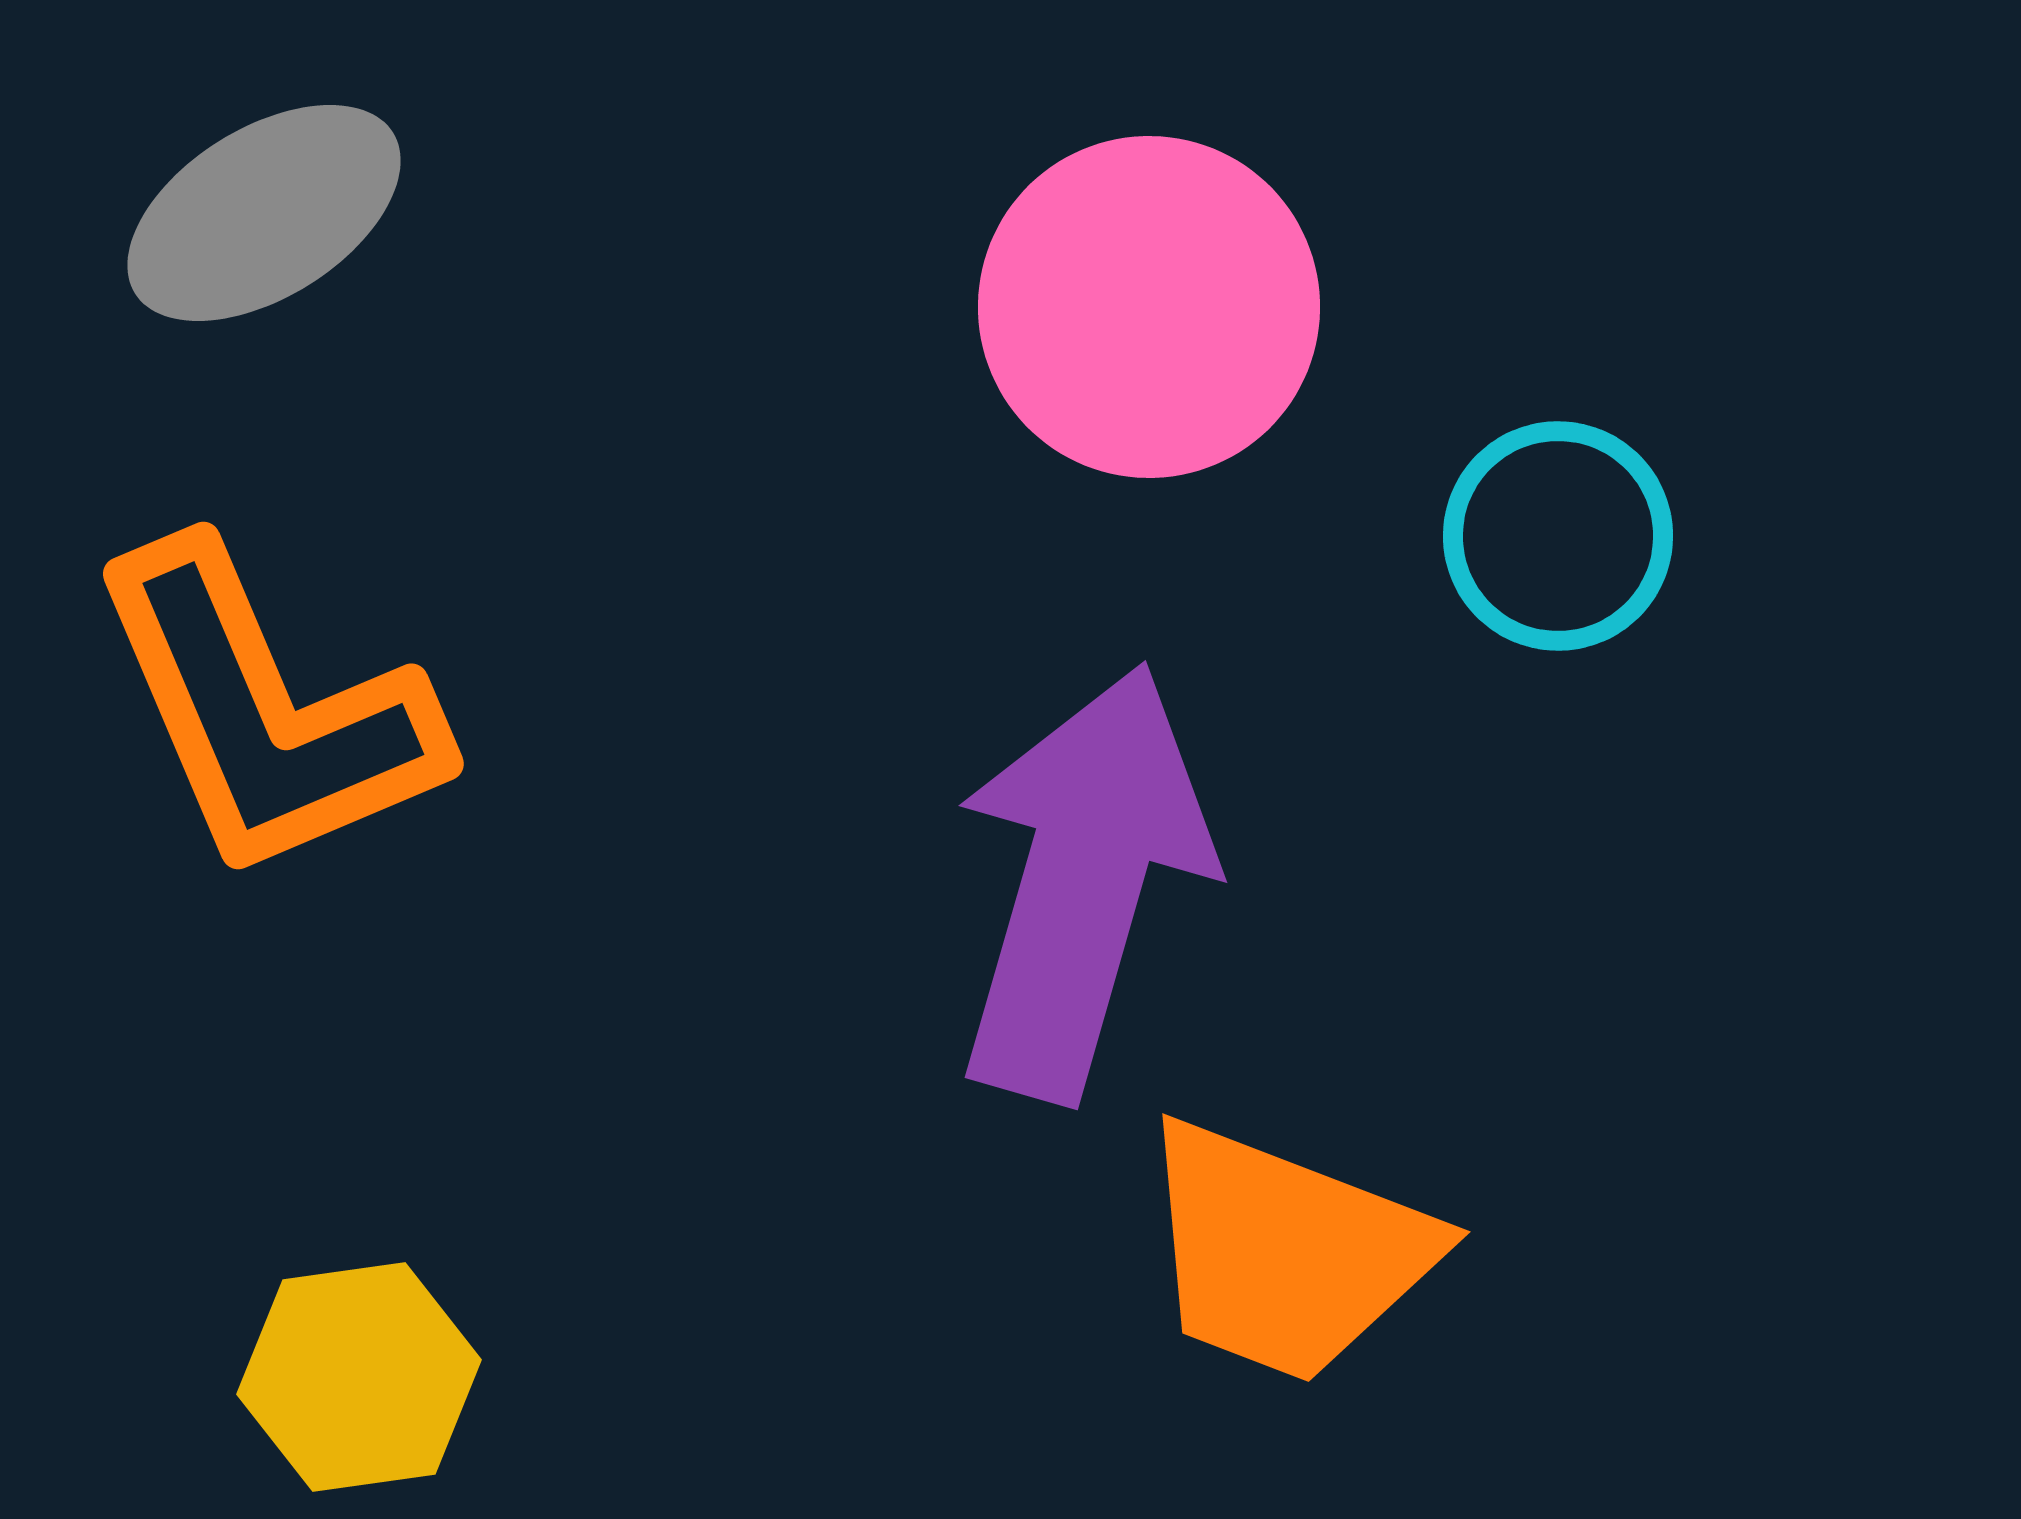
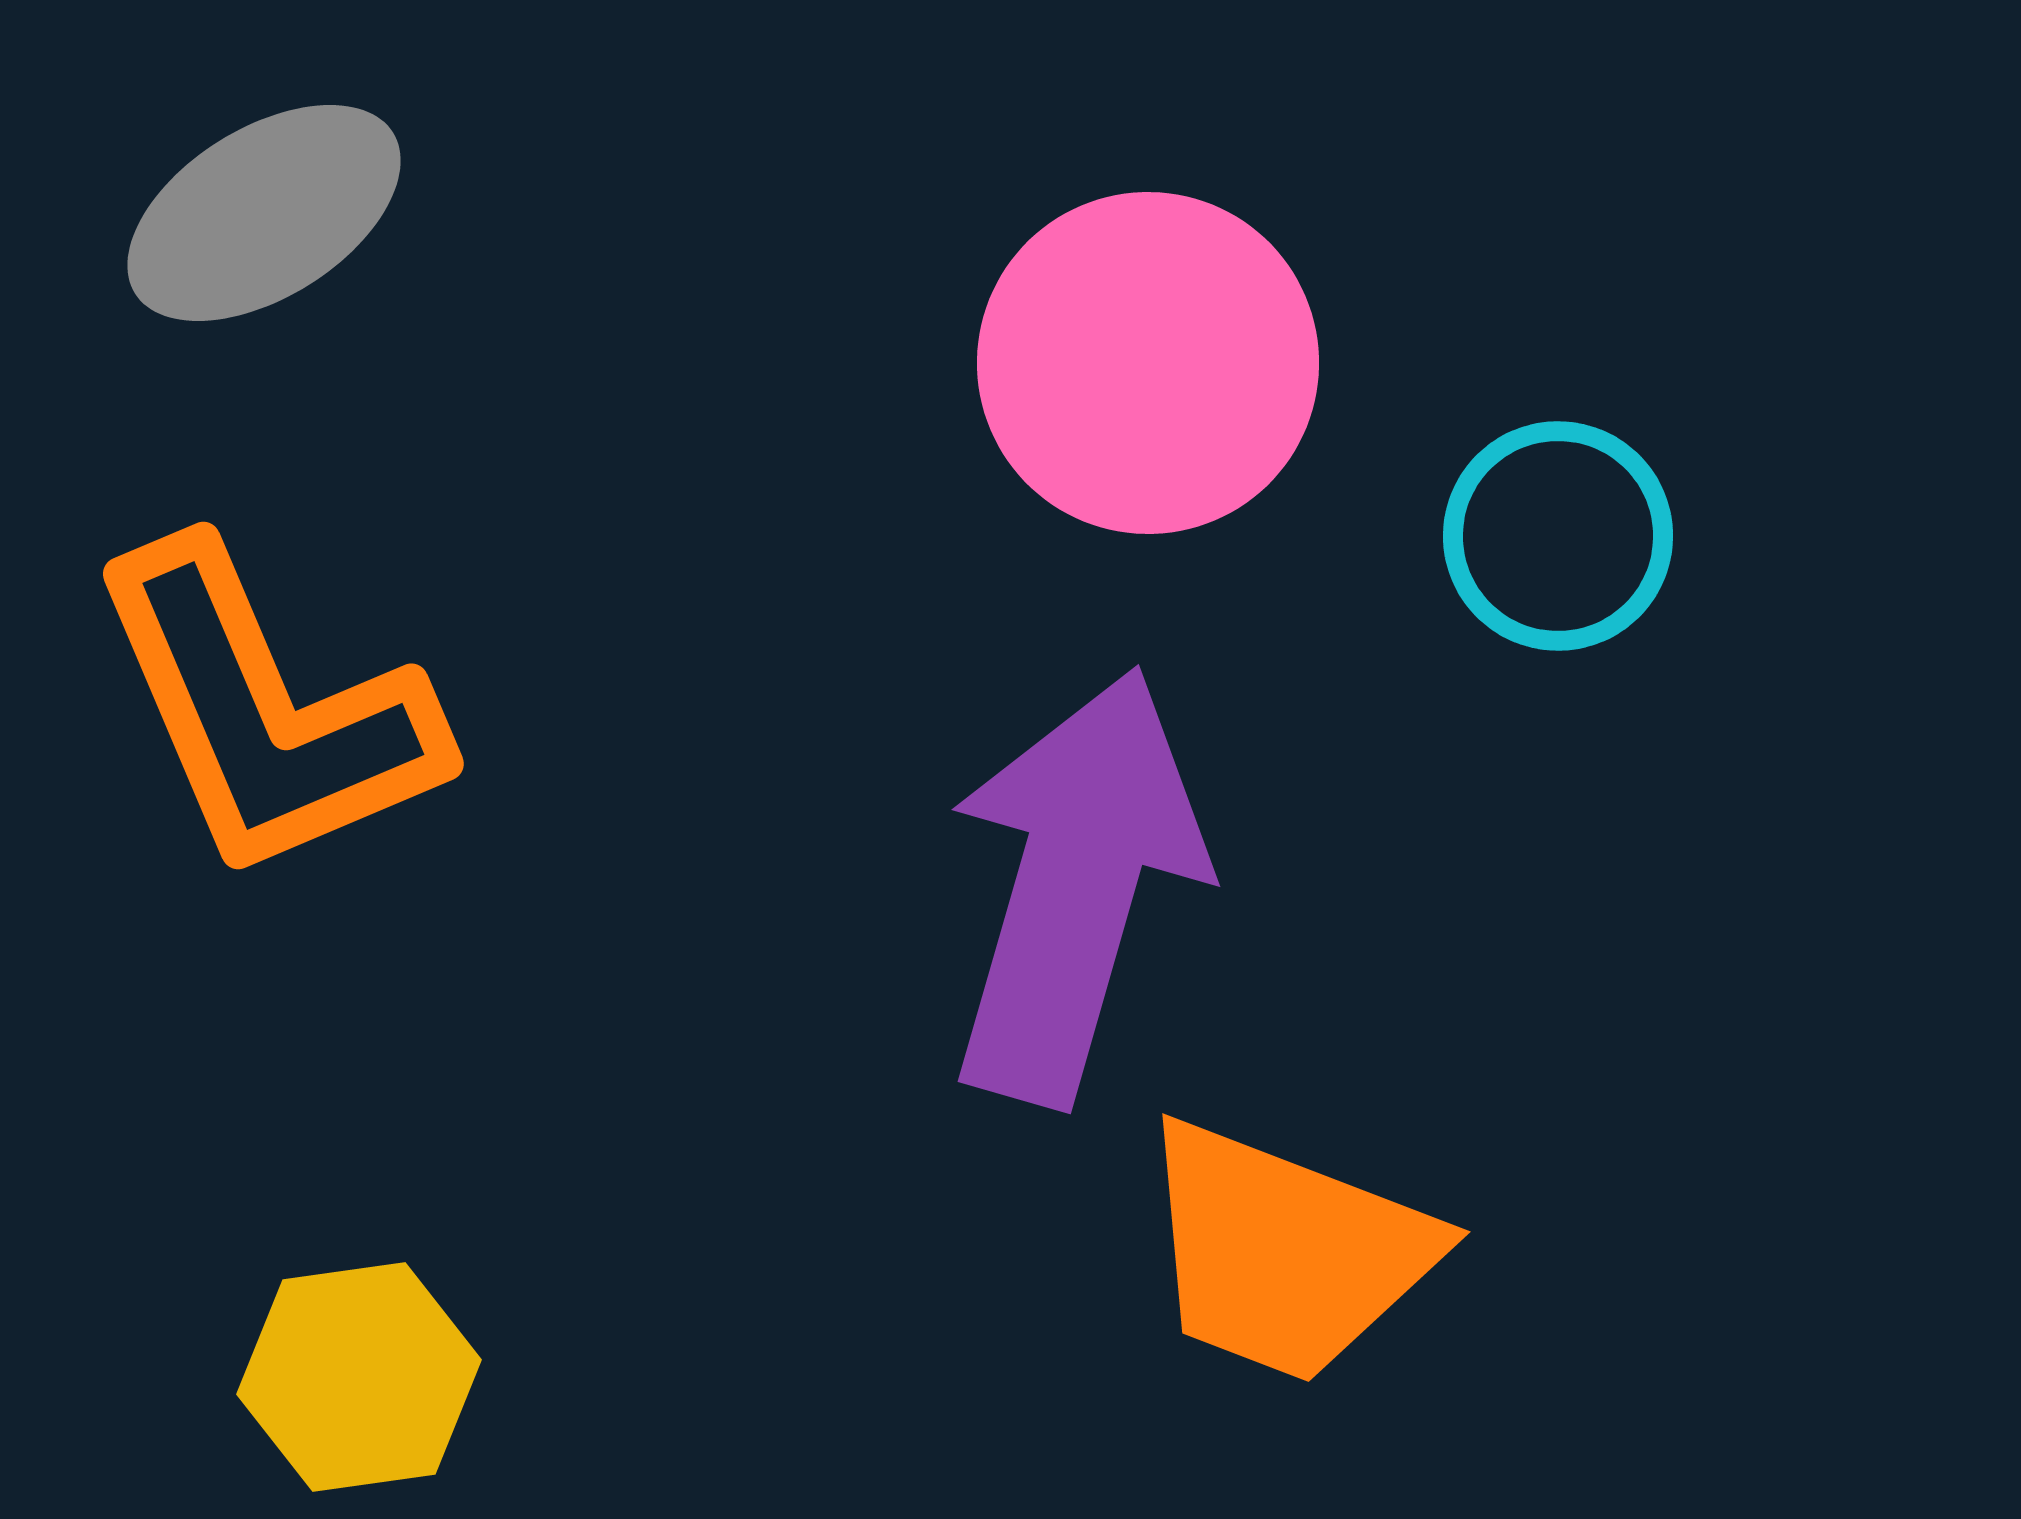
pink circle: moved 1 px left, 56 px down
purple arrow: moved 7 px left, 4 px down
